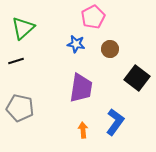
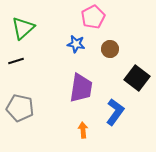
blue L-shape: moved 10 px up
